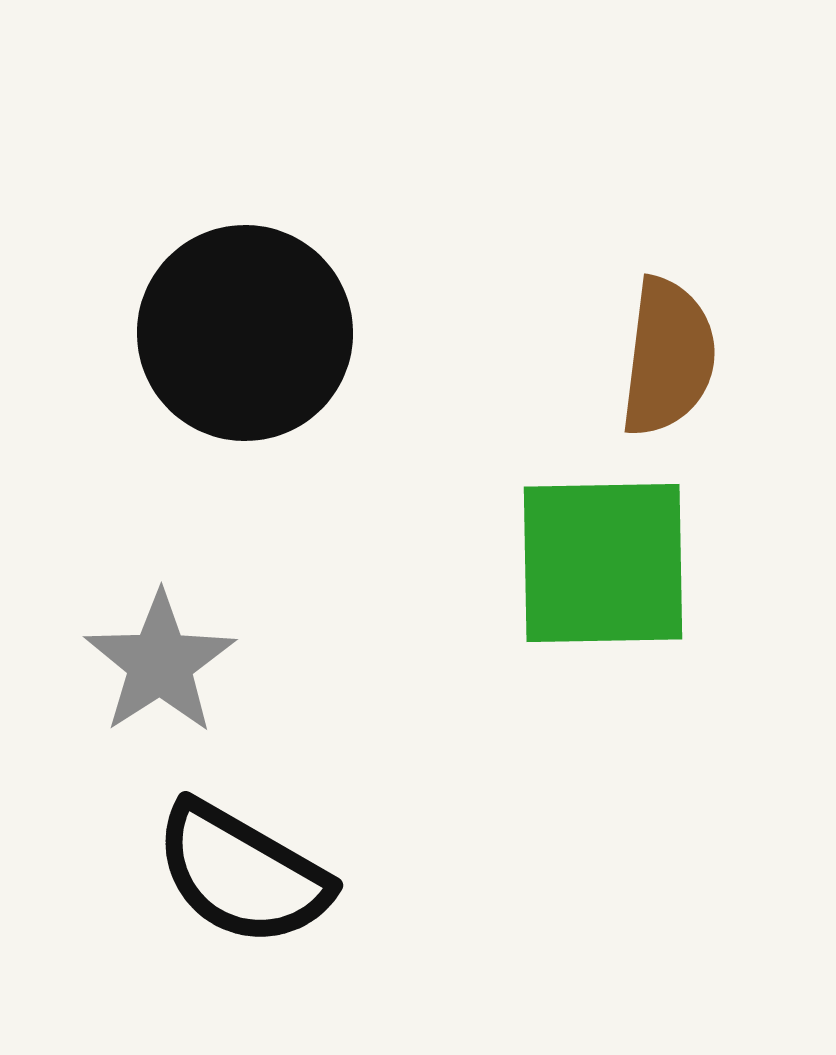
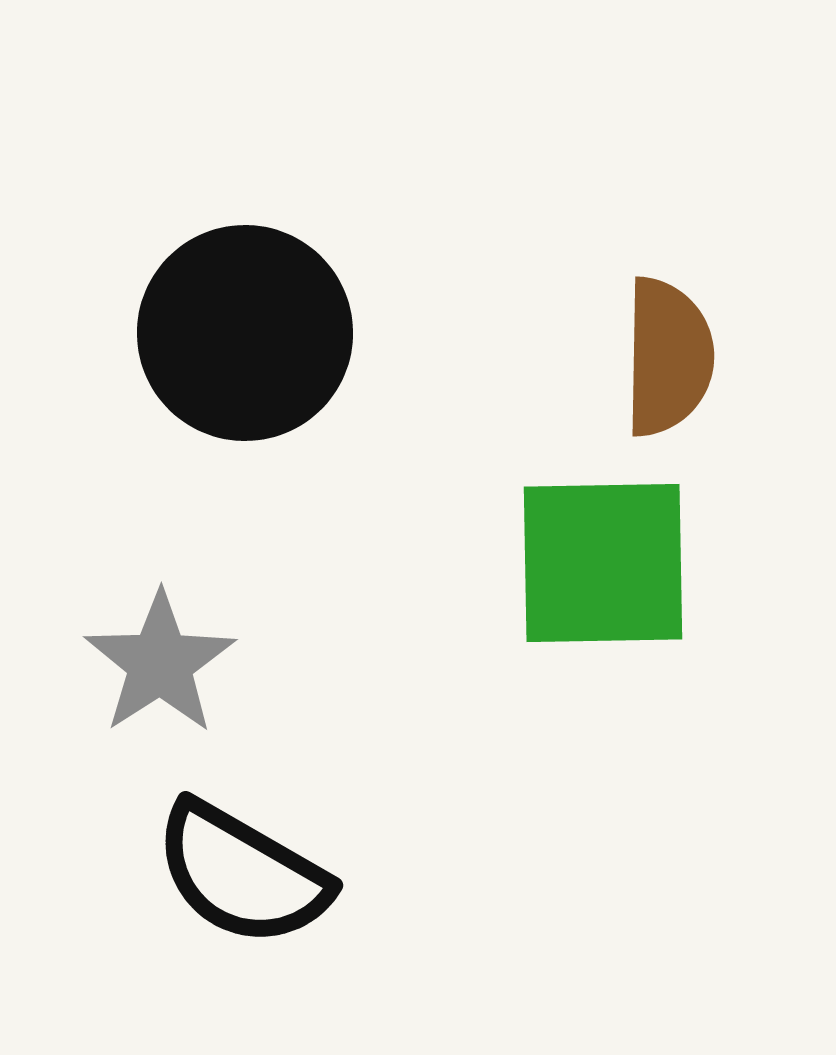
brown semicircle: rotated 6 degrees counterclockwise
